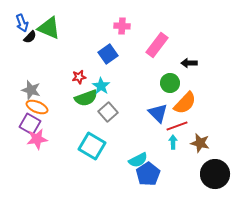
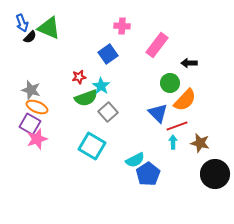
orange semicircle: moved 3 px up
pink star: rotated 10 degrees counterclockwise
cyan semicircle: moved 3 px left
